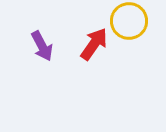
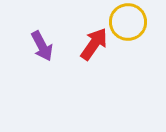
yellow circle: moved 1 px left, 1 px down
